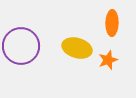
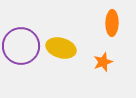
yellow ellipse: moved 16 px left
orange star: moved 5 px left, 2 px down
